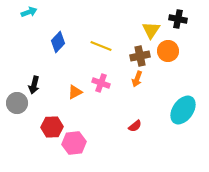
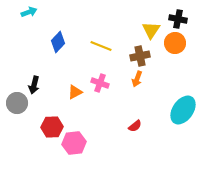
orange circle: moved 7 px right, 8 px up
pink cross: moved 1 px left
